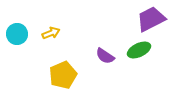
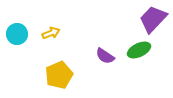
purple trapezoid: moved 2 px right; rotated 20 degrees counterclockwise
yellow pentagon: moved 4 px left
